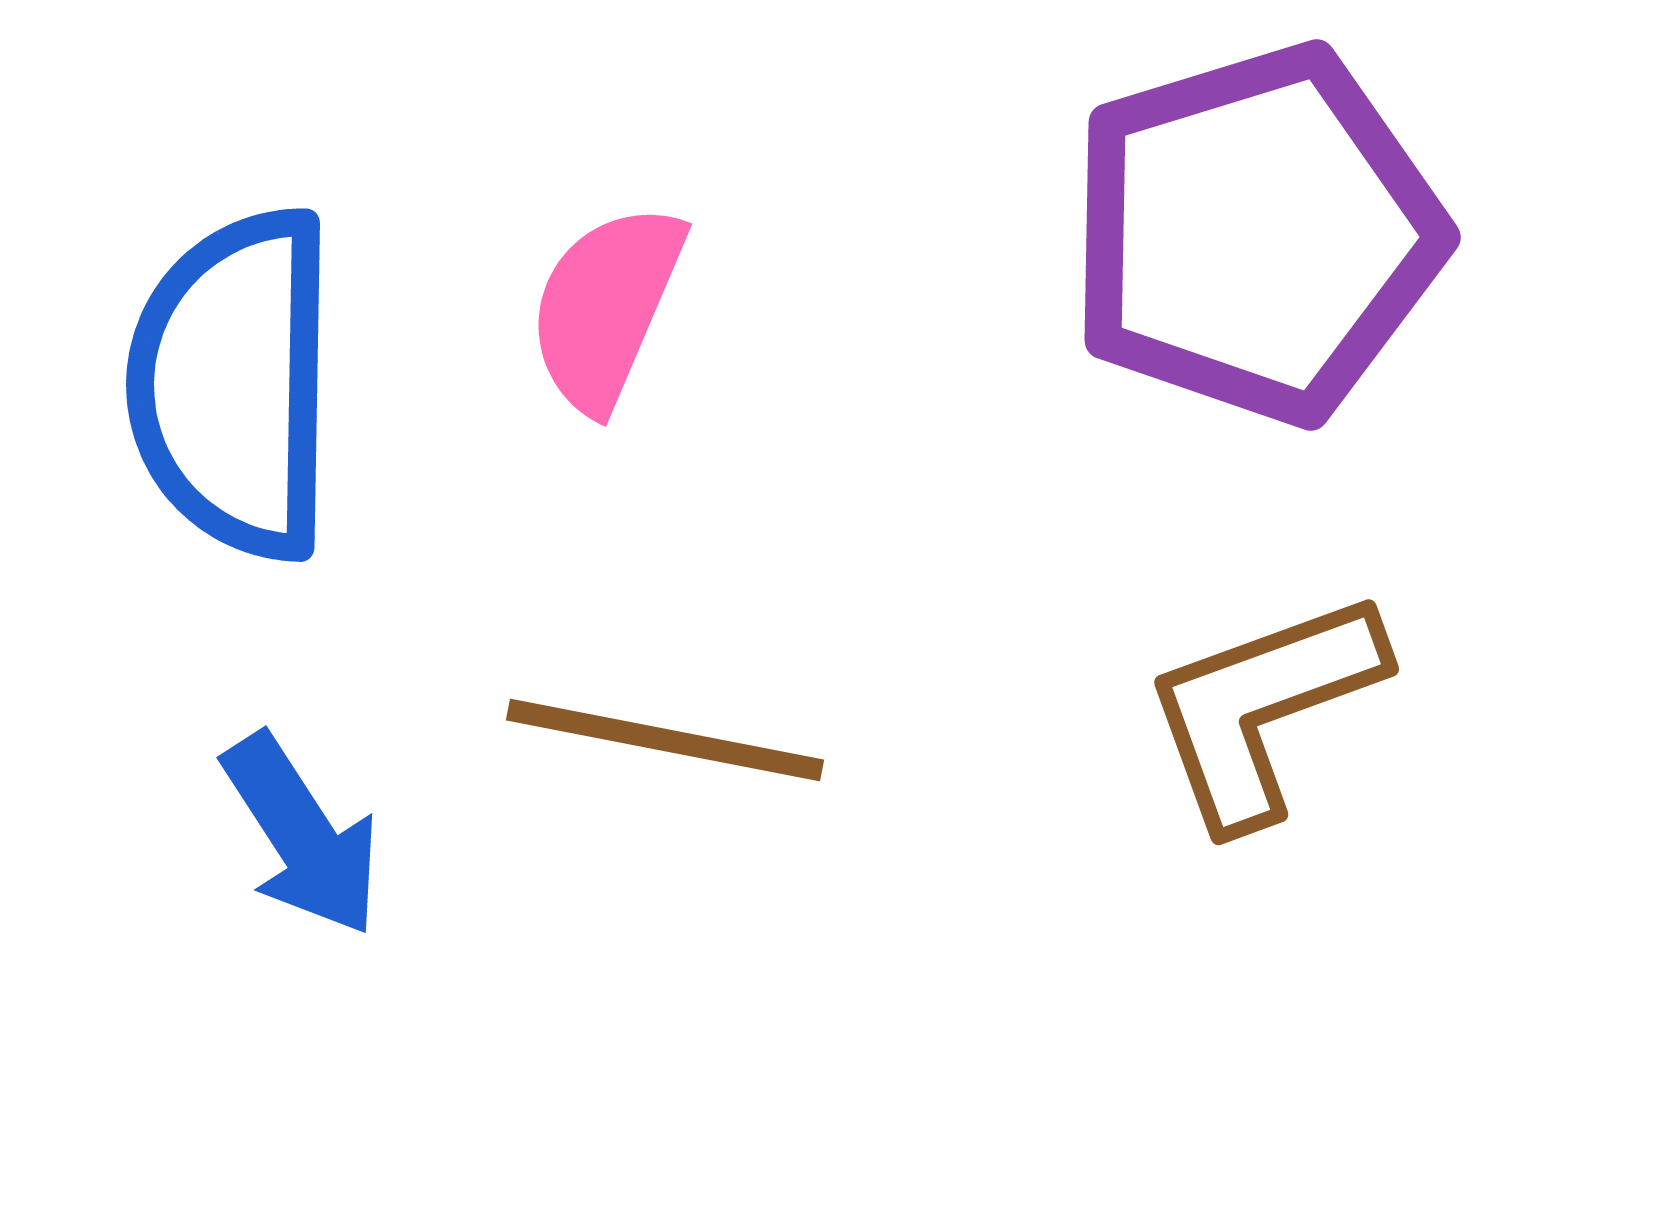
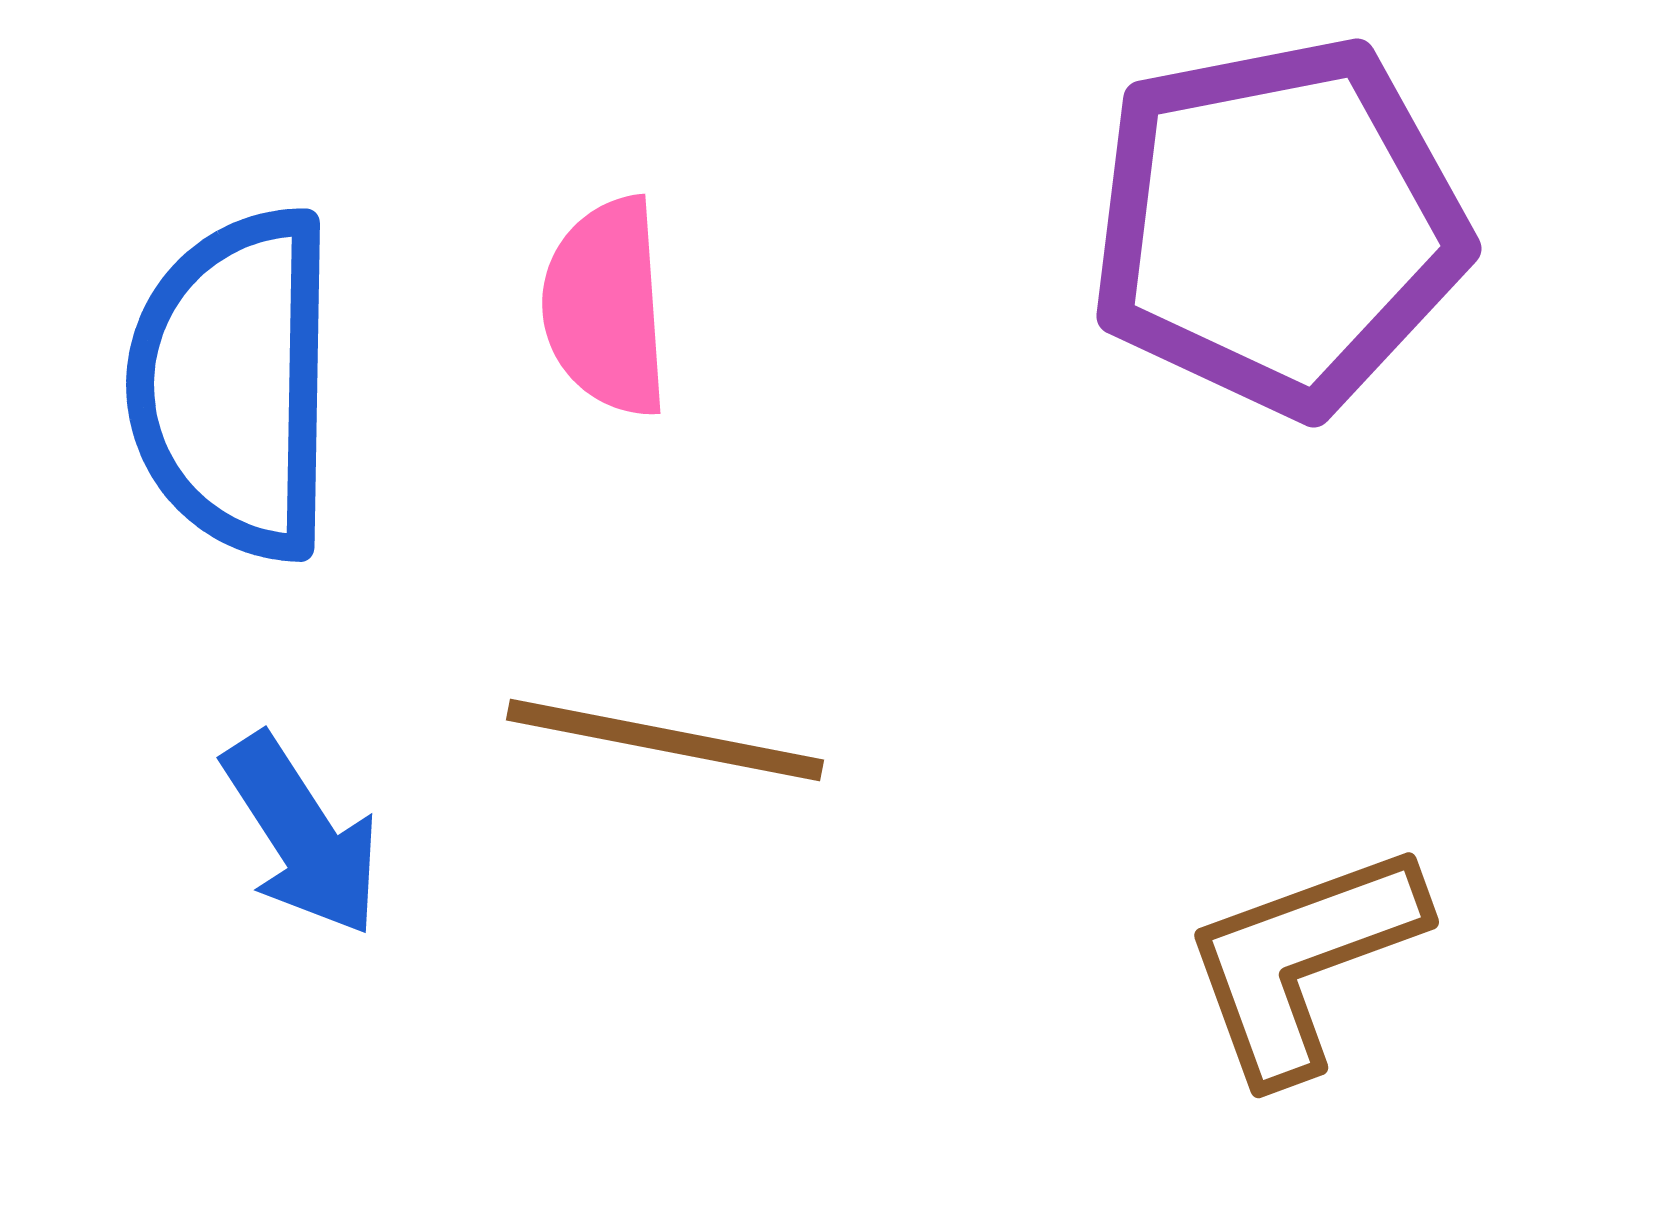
purple pentagon: moved 22 px right, 8 px up; rotated 6 degrees clockwise
pink semicircle: rotated 27 degrees counterclockwise
brown L-shape: moved 40 px right, 253 px down
